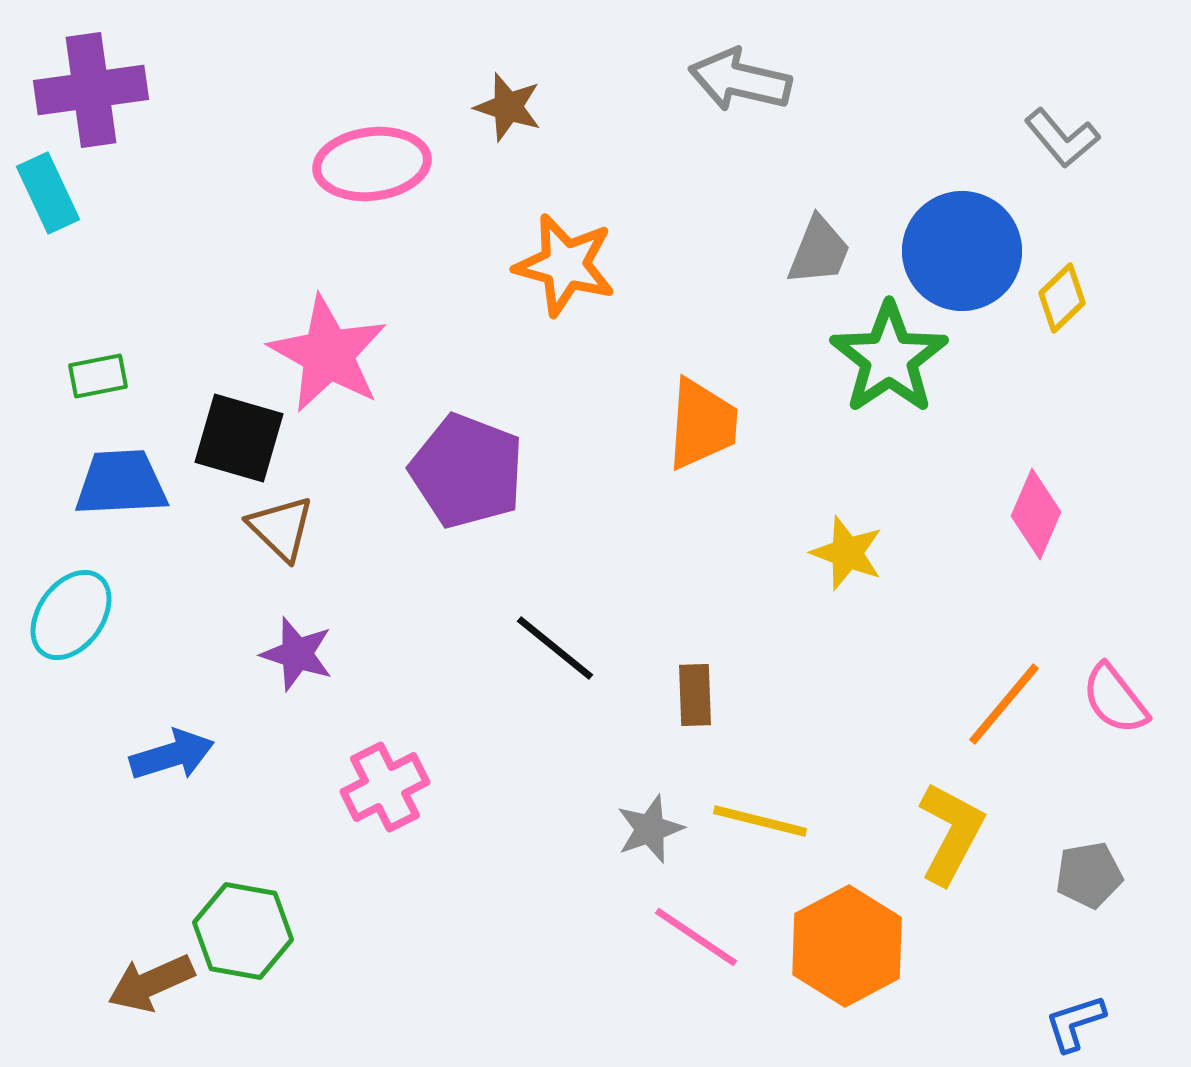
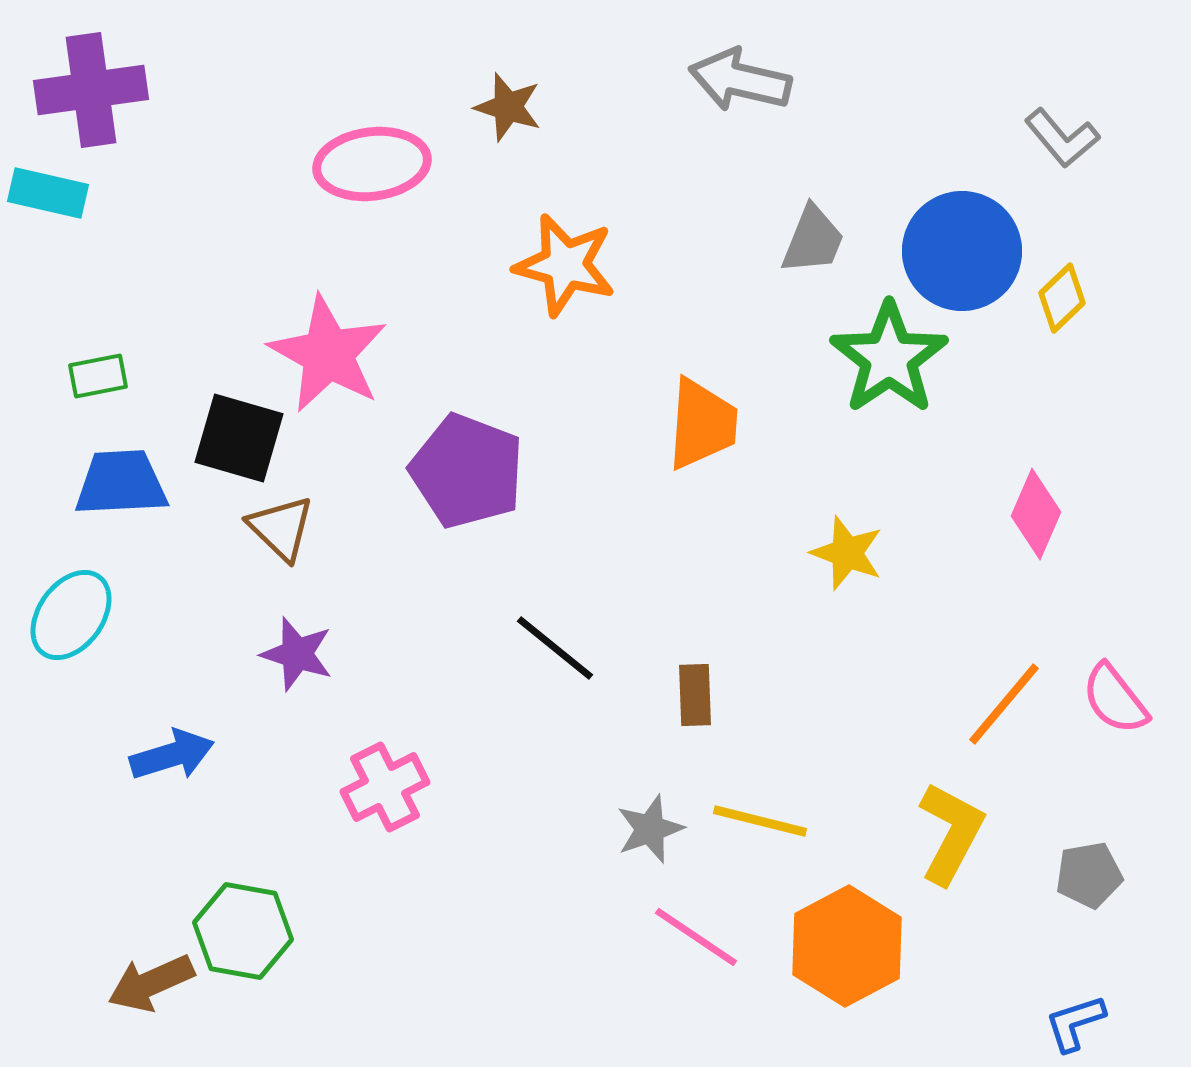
cyan rectangle: rotated 52 degrees counterclockwise
gray trapezoid: moved 6 px left, 11 px up
